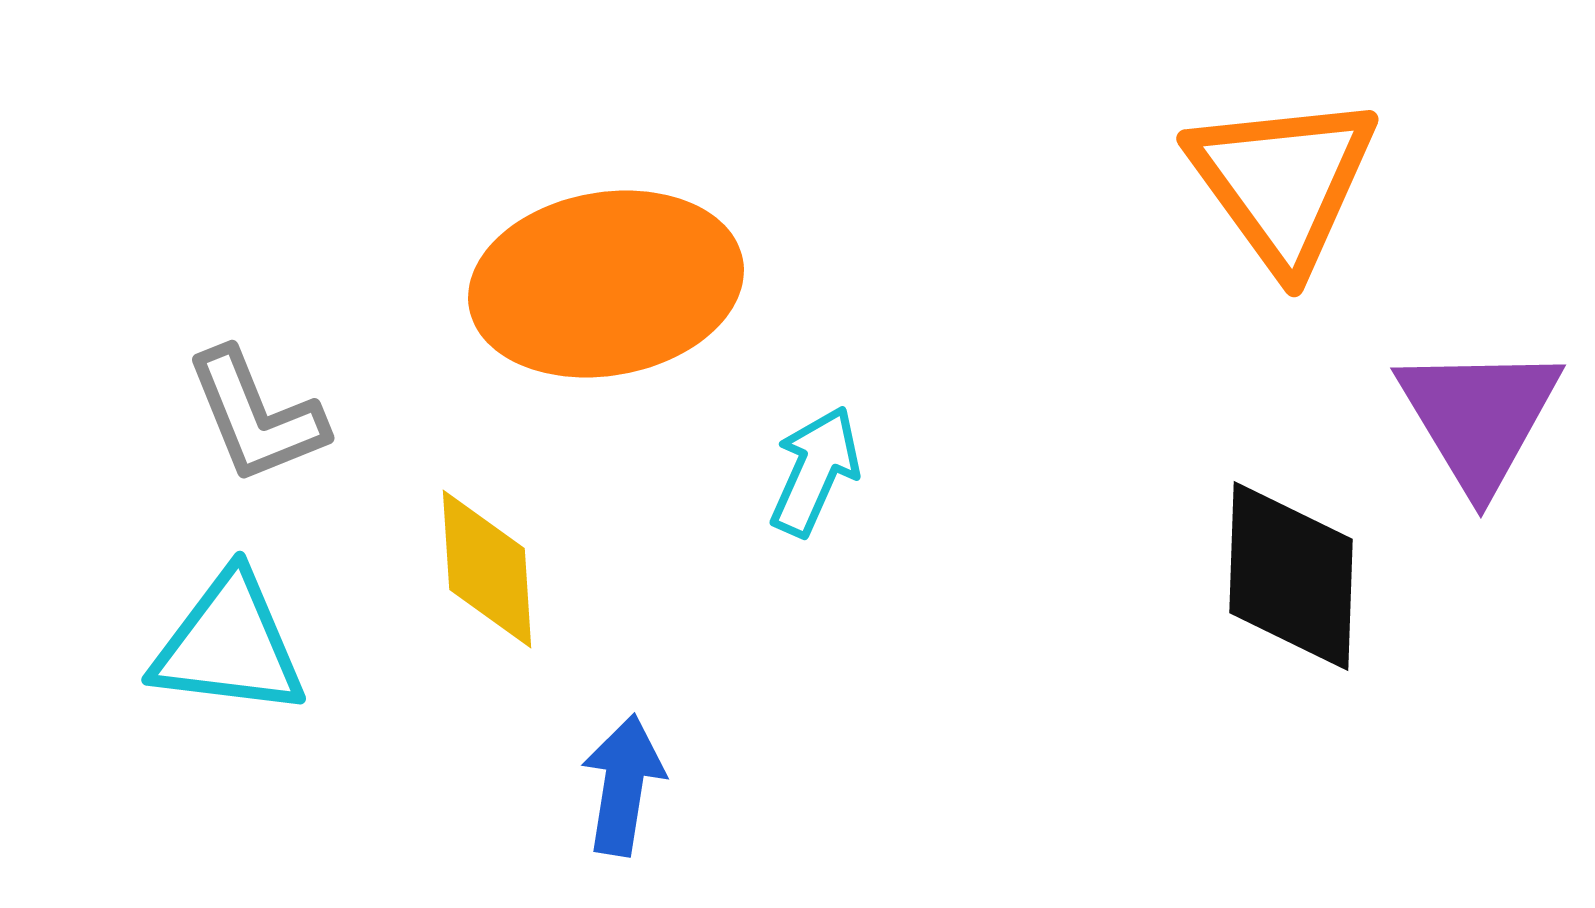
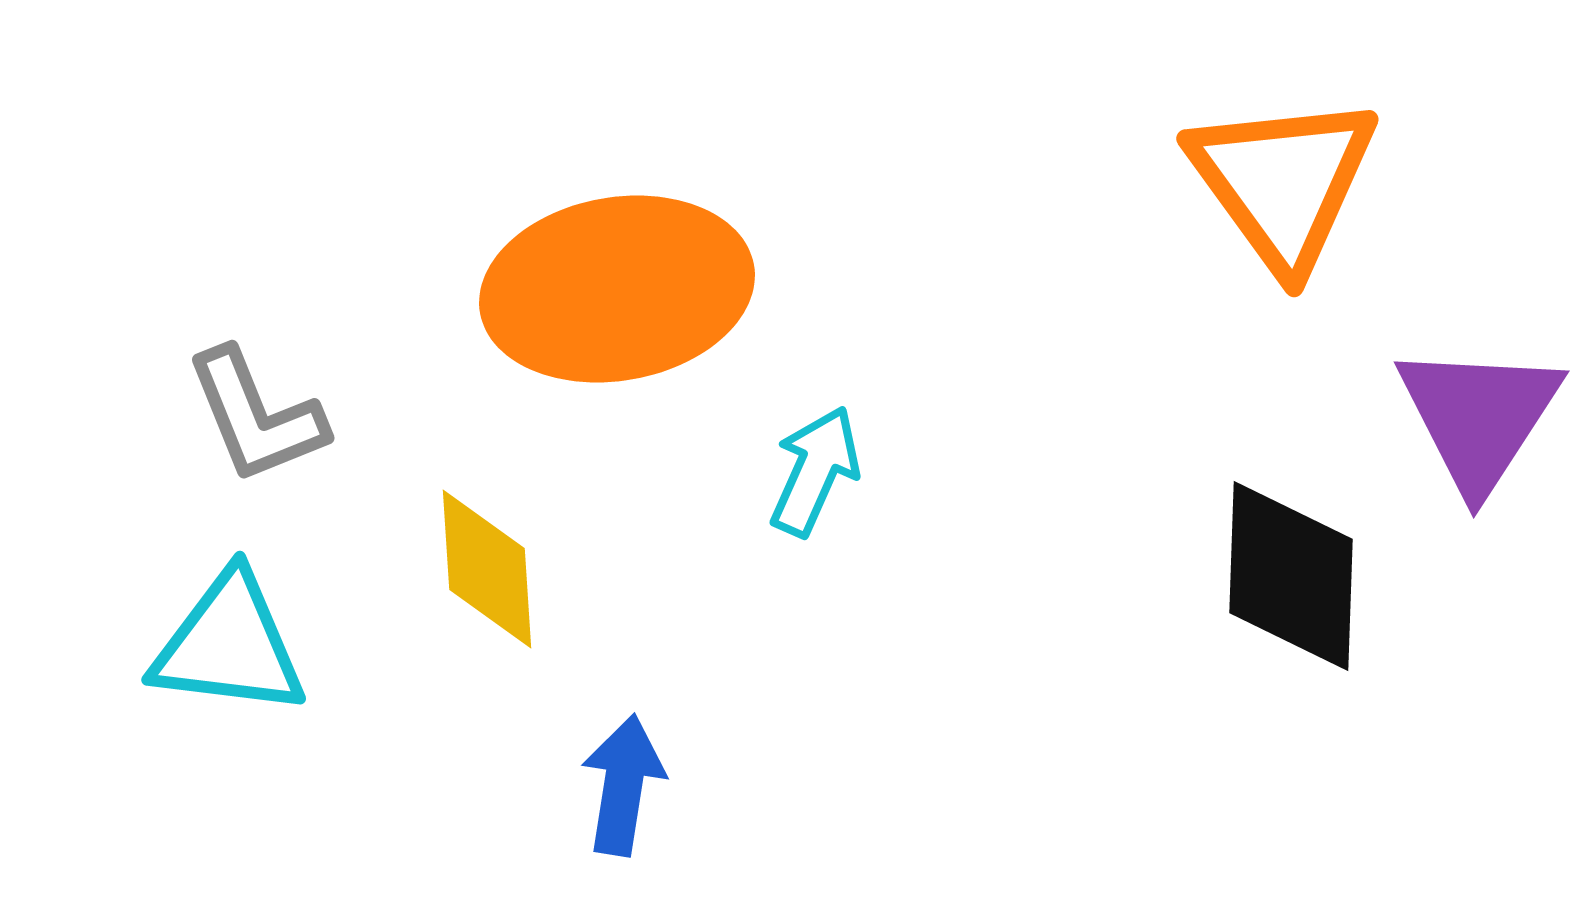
orange ellipse: moved 11 px right, 5 px down
purple triangle: rotated 4 degrees clockwise
